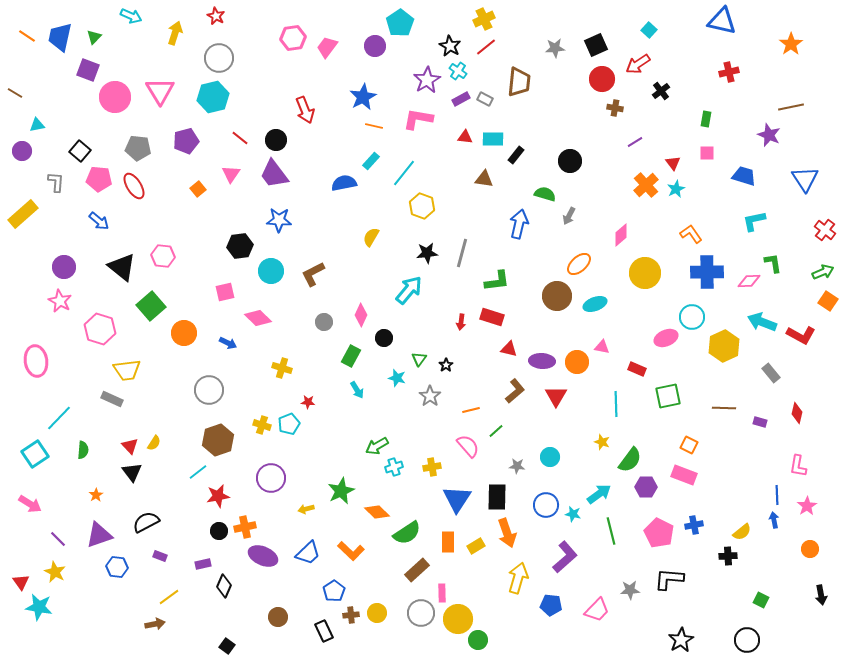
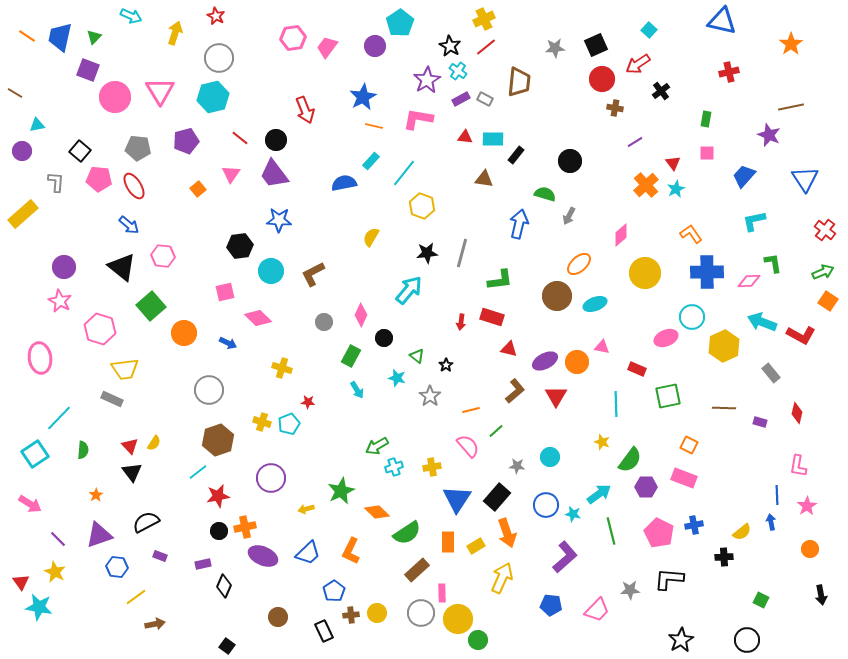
blue trapezoid at (744, 176): rotated 65 degrees counterclockwise
blue arrow at (99, 221): moved 30 px right, 4 px down
green L-shape at (497, 281): moved 3 px right, 1 px up
green triangle at (419, 359): moved 2 px left, 3 px up; rotated 28 degrees counterclockwise
pink ellipse at (36, 361): moved 4 px right, 3 px up
purple ellipse at (542, 361): moved 3 px right; rotated 30 degrees counterclockwise
yellow trapezoid at (127, 370): moved 2 px left, 1 px up
yellow cross at (262, 425): moved 3 px up
pink rectangle at (684, 475): moved 3 px down
black rectangle at (497, 497): rotated 40 degrees clockwise
blue arrow at (774, 520): moved 3 px left, 2 px down
orange L-shape at (351, 551): rotated 72 degrees clockwise
black cross at (728, 556): moved 4 px left, 1 px down
yellow arrow at (518, 578): moved 16 px left; rotated 8 degrees clockwise
yellow line at (169, 597): moved 33 px left
